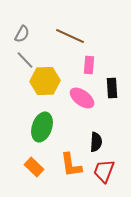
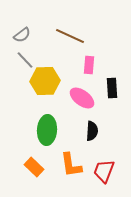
gray semicircle: moved 1 px down; rotated 24 degrees clockwise
green ellipse: moved 5 px right, 3 px down; rotated 16 degrees counterclockwise
black semicircle: moved 4 px left, 11 px up
